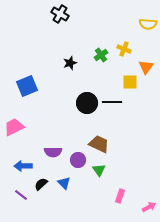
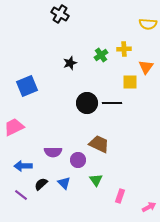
yellow cross: rotated 24 degrees counterclockwise
black line: moved 1 px down
green triangle: moved 3 px left, 10 px down
